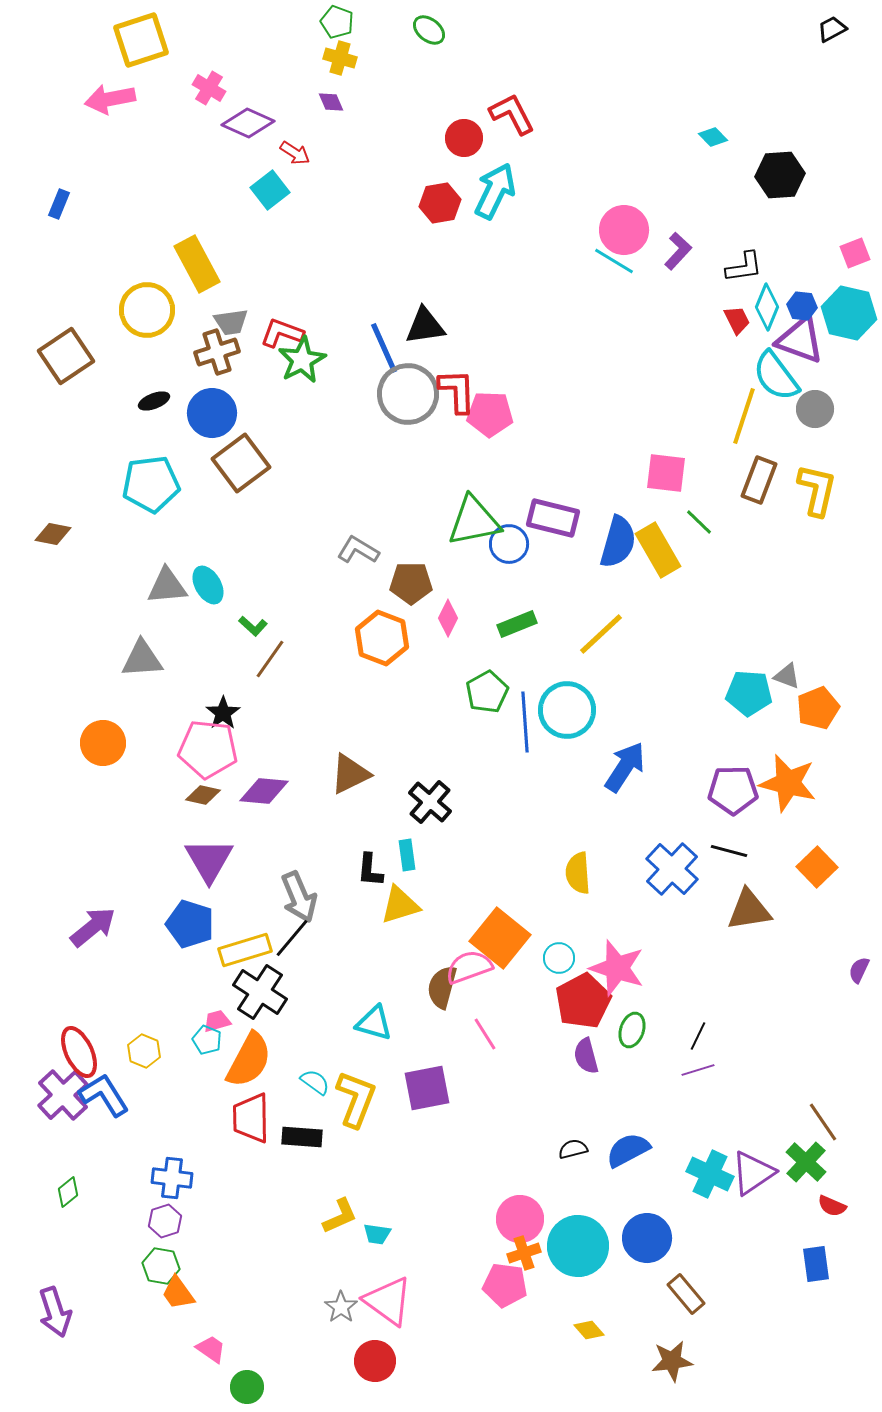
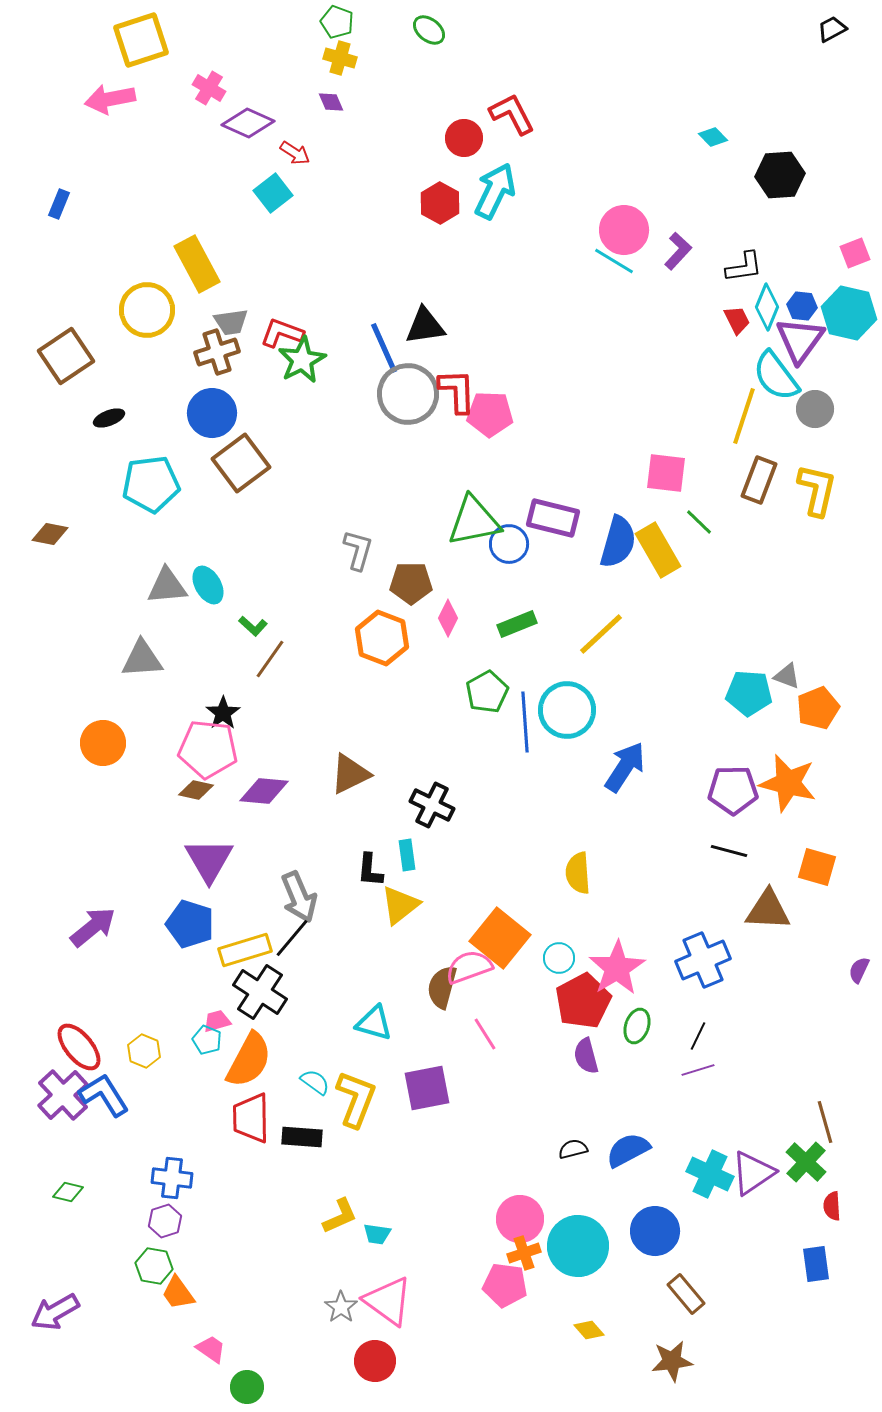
cyan square at (270, 190): moved 3 px right, 3 px down
red hexagon at (440, 203): rotated 21 degrees counterclockwise
purple triangle at (800, 340): rotated 46 degrees clockwise
black ellipse at (154, 401): moved 45 px left, 17 px down
brown diamond at (53, 534): moved 3 px left
gray L-shape at (358, 550): rotated 75 degrees clockwise
brown diamond at (203, 795): moved 7 px left, 5 px up
black cross at (430, 802): moved 2 px right, 3 px down; rotated 15 degrees counterclockwise
orange square at (817, 867): rotated 30 degrees counterclockwise
blue cross at (672, 869): moved 31 px right, 91 px down; rotated 24 degrees clockwise
yellow triangle at (400, 905): rotated 21 degrees counterclockwise
brown triangle at (749, 910): moved 19 px right; rotated 12 degrees clockwise
pink star at (617, 968): rotated 22 degrees clockwise
green ellipse at (632, 1030): moved 5 px right, 4 px up
red ellipse at (79, 1052): moved 5 px up; rotated 15 degrees counterclockwise
brown line at (823, 1122): moved 2 px right; rotated 18 degrees clockwise
green diamond at (68, 1192): rotated 52 degrees clockwise
red semicircle at (832, 1206): rotated 64 degrees clockwise
blue circle at (647, 1238): moved 8 px right, 7 px up
green hexagon at (161, 1266): moved 7 px left
purple arrow at (55, 1312): rotated 78 degrees clockwise
